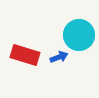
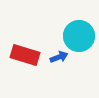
cyan circle: moved 1 px down
